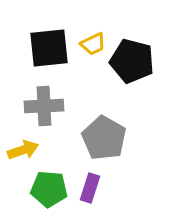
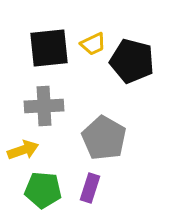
green pentagon: moved 6 px left, 1 px down
